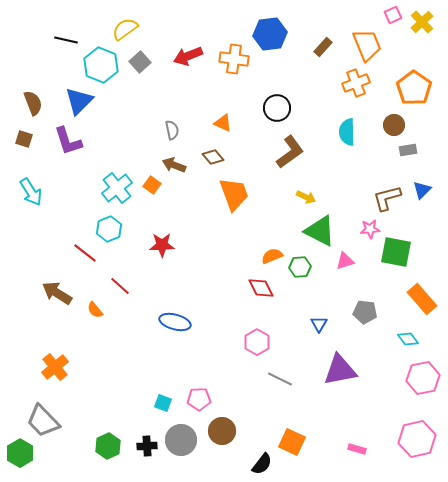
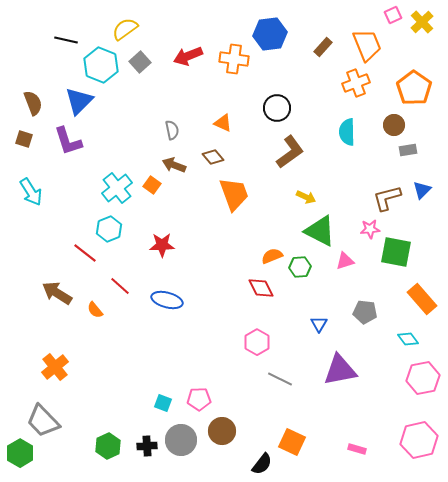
blue ellipse at (175, 322): moved 8 px left, 22 px up
pink hexagon at (417, 439): moved 2 px right, 1 px down
